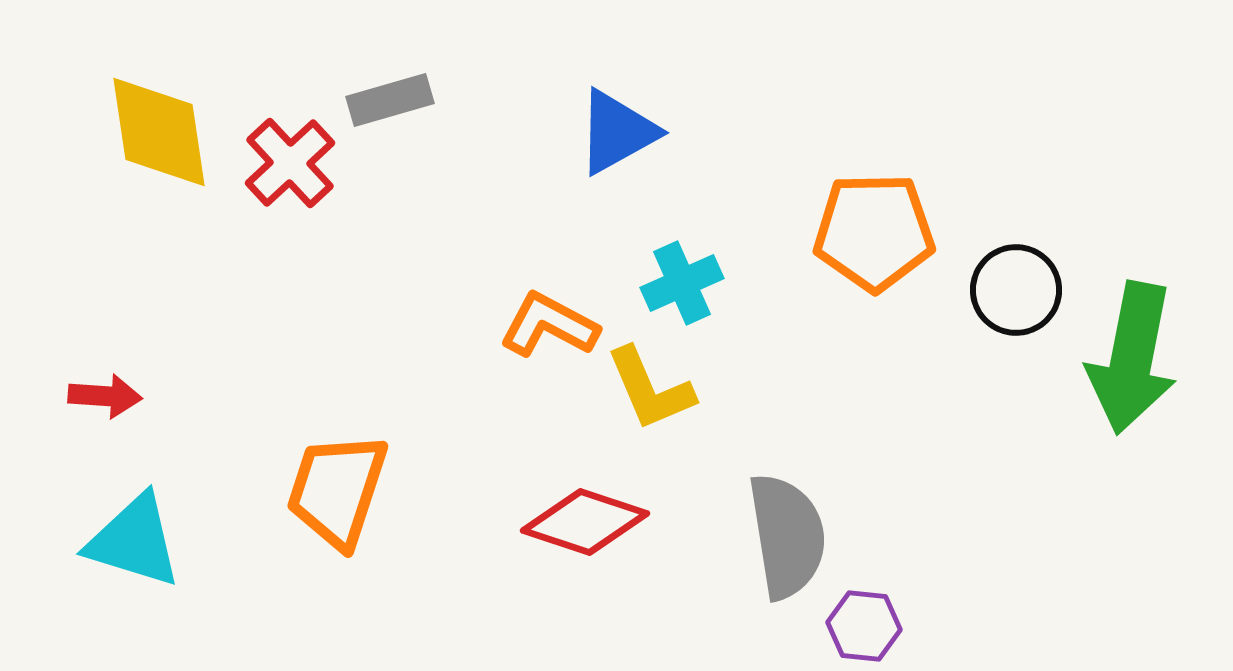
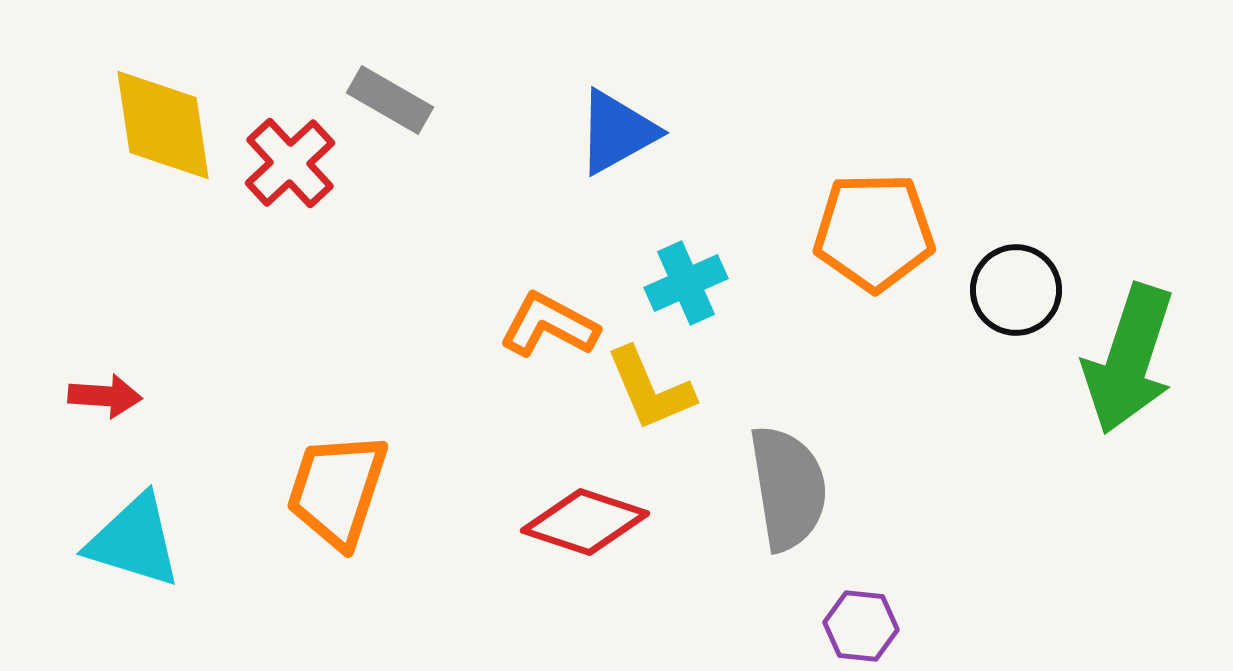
gray rectangle: rotated 46 degrees clockwise
yellow diamond: moved 4 px right, 7 px up
cyan cross: moved 4 px right
green arrow: moved 3 px left, 1 px down; rotated 7 degrees clockwise
gray semicircle: moved 1 px right, 48 px up
purple hexagon: moved 3 px left
